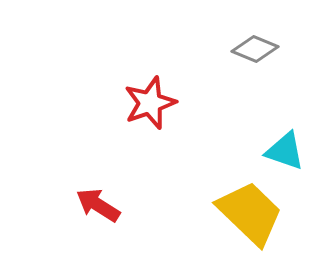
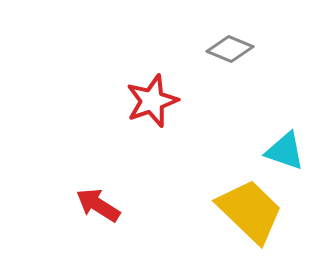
gray diamond: moved 25 px left
red star: moved 2 px right, 2 px up
yellow trapezoid: moved 2 px up
